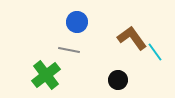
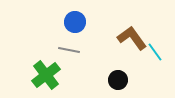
blue circle: moved 2 px left
